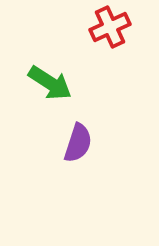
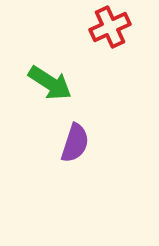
purple semicircle: moved 3 px left
